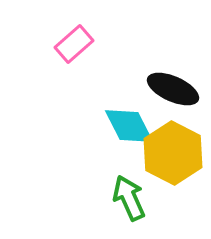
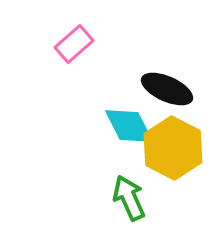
black ellipse: moved 6 px left
yellow hexagon: moved 5 px up
